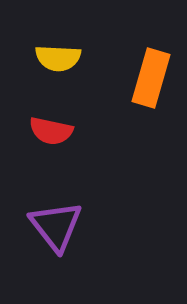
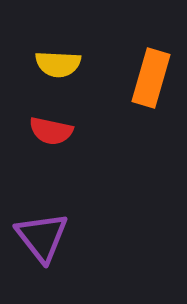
yellow semicircle: moved 6 px down
purple triangle: moved 14 px left, 11 px down
